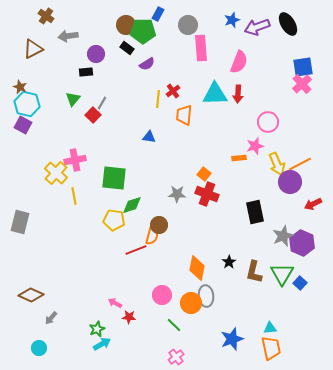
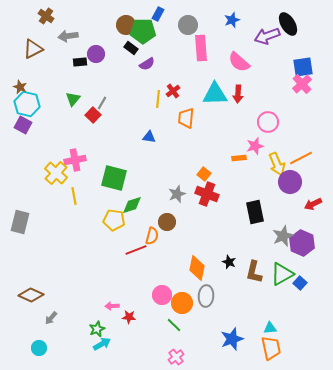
purple arrow at (257, 27): moved 10 px right, 9 px down
black rectangle at (127, 48): moved 4 px right
pink semicircle at (239, 62): rotated 110 degrees clockwise
black rectangle at (86, 72): moved 6 px left, 10 px up
orange trapezoid at (184, 115): moved 2 px right, 3 px down
orange line at (300, 164): moved 1 px right, 6 px up
green square at (114, 178): rotated 8 degrees clockwise
gray star at (177, 194): rotated 24 degrees counterclockwise
brown circle at (159, 225): moved 8 px right, 3 px up
black star at (229, 262): rotated 16 degrees counterclockwise
green triangle at (282, 274): rotated 30 degrees clockwise
gray ellipse at (206, 296): rotated 10 degrees clockwise
pink arrow at (115, 303): moved 3 px left, 3 px down; rotated 32 degrees counterclockwise
orange circle at (191, 303): moved 9 px left
